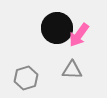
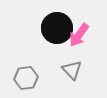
gray triangle: rotated 45 degrees clockwise
gray hexagon: rotated 10 degrees clockwise
